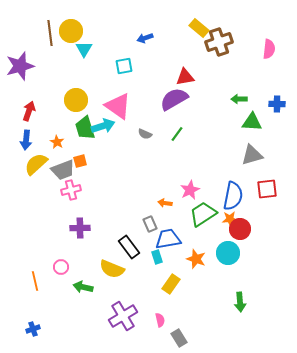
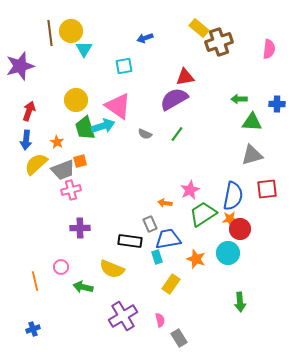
black rectangle at (129, 247): moved 1 px right, 6 px up; rotated 45 degrees counterclockwise
